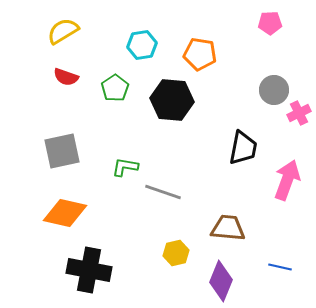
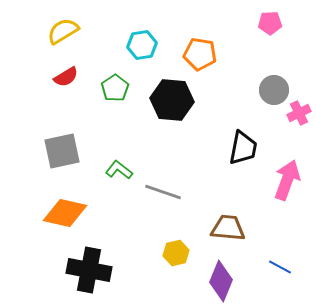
red semicircle: rotated 50 degrees counterclockwise
green L-shape: moved 6 px left, 3 px down; rotated 28 degrees clockwise
blue line: rotated 15 degrees clockwise
